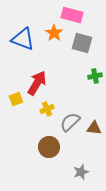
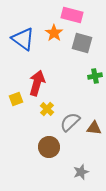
blue triangle: rotated 15 degrees clockwise
red arrow: rotated 15 degrees counterclockwise
yellow cross: rotated 24 degrees counterclockwise
